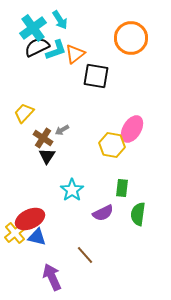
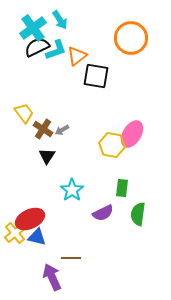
orange triangle: moved 2 px right, 2 px down
yellow trapezoid: rotated 100 degrees clockwise
pink ellipse: moved 5 px down
brown cross: moved 9 px up
brown line: moved 14 px left, 3 px down; rotated 48 degrees counterclockwise
